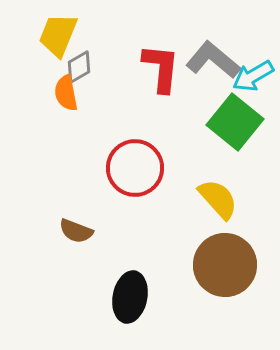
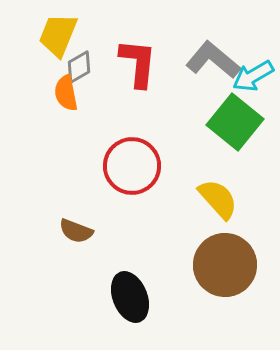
red L-shape: moved 23 px left, 5 px up
red circle: moved 3 px left, 2 px up
black ellipse: rotated 33 degrees counterclockwise
